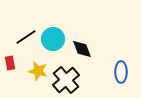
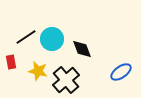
cyan circle: moved 1 px left
red rectangle: moved 1 px right, 1 px up
blue ellipse: rotated 55 degrees clockwise
